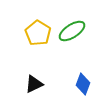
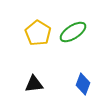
green ellipse: moved 1 px right, 1 px down
black triangle: rotated 18 degrees clockwise
